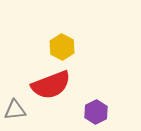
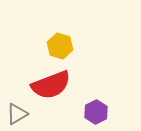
yellow hexagon: moved 2 px left, 1 px up; rotated 10 degrees counterclockwise
gray triangle: moved 2 px right, 4 px down; rotated 25 degrees counterclockwise
